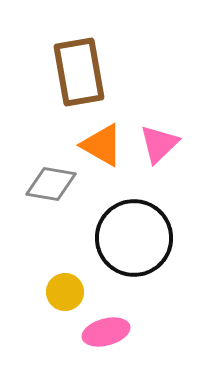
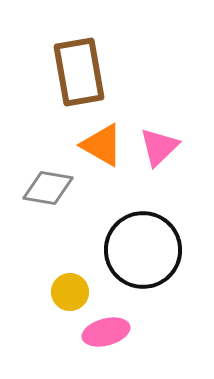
pink triangle: moved 3 px down
gray diamond: moved 3 px left, 4 px down
black circle: moved 9 px right, 12 px down
yellow circle: moved 5 px right
